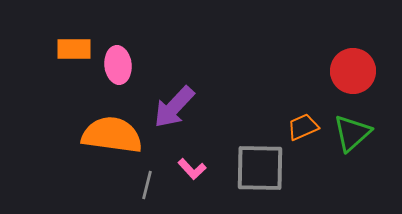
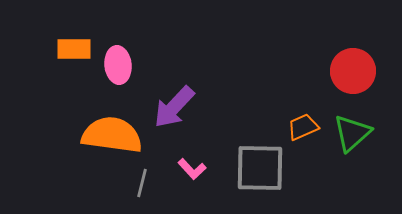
gray line: moved 5 px left, 2 px up
